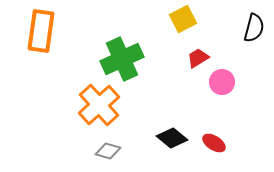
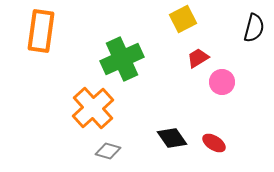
orange cross: moved 6 px left, 3 px down
black diamond: rotated 16 degrees clockwise
